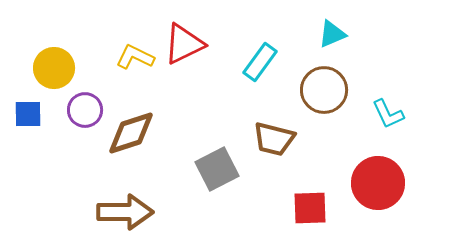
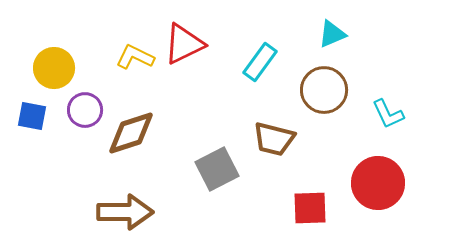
blue square: moved 4 px right, 2 px down; rotated 12 degrees clockwise
